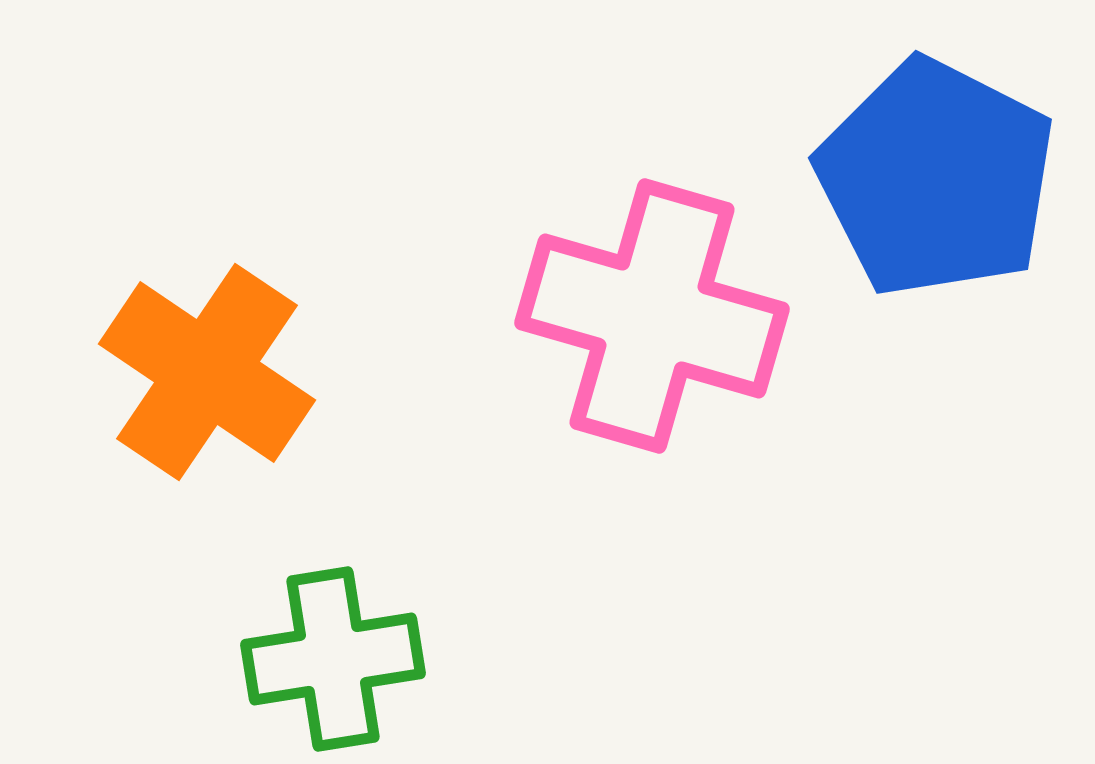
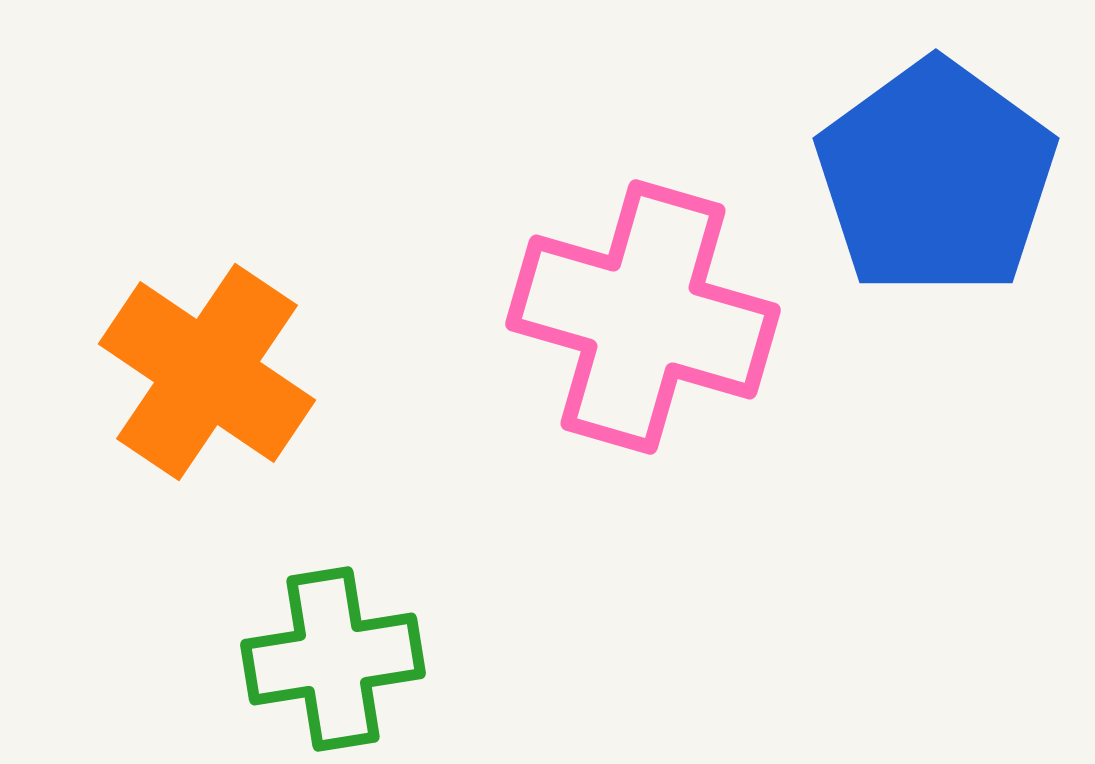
blue pentagon: rotated 9 degrees clockwise
pink cross: moved 9 px left, 1 px down
